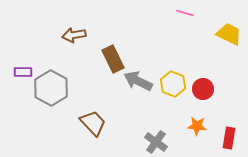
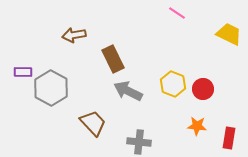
pink line: moved 8 px left; rotated 18 degrees clockwise
gray arrow: moved 10 px left, 10 px down
gray cross: moved 17 px left; rotated 30 degrees counterclockwise
